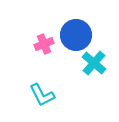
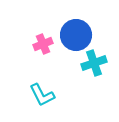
pink cross: moved 1 px left
cyan cross: rotated 30 degrees clockwise
